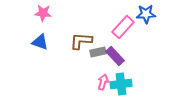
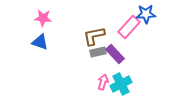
pink star: moved 5 px down
pink rectangle: moved 6 px right
brown L-shape: moved 13 px right, 5 px up; rotated 15 degrees counterclockwise
purple rectangle: moved 2 px up
cyan cross: rotated 20 degrees counterclockwise
